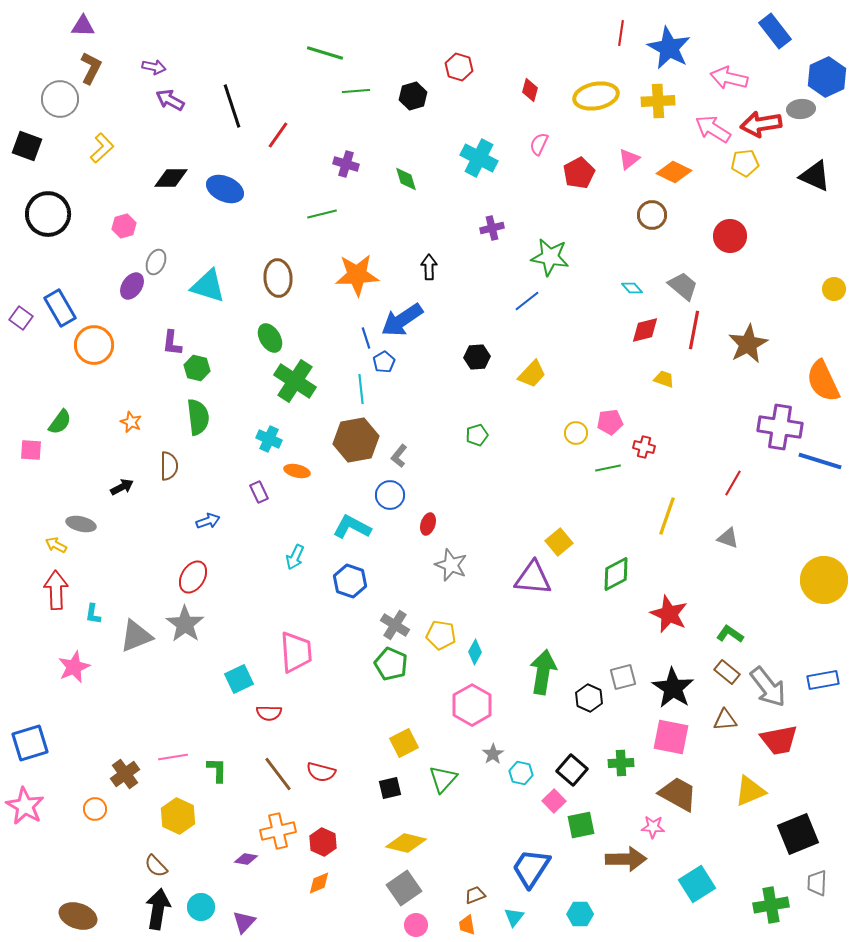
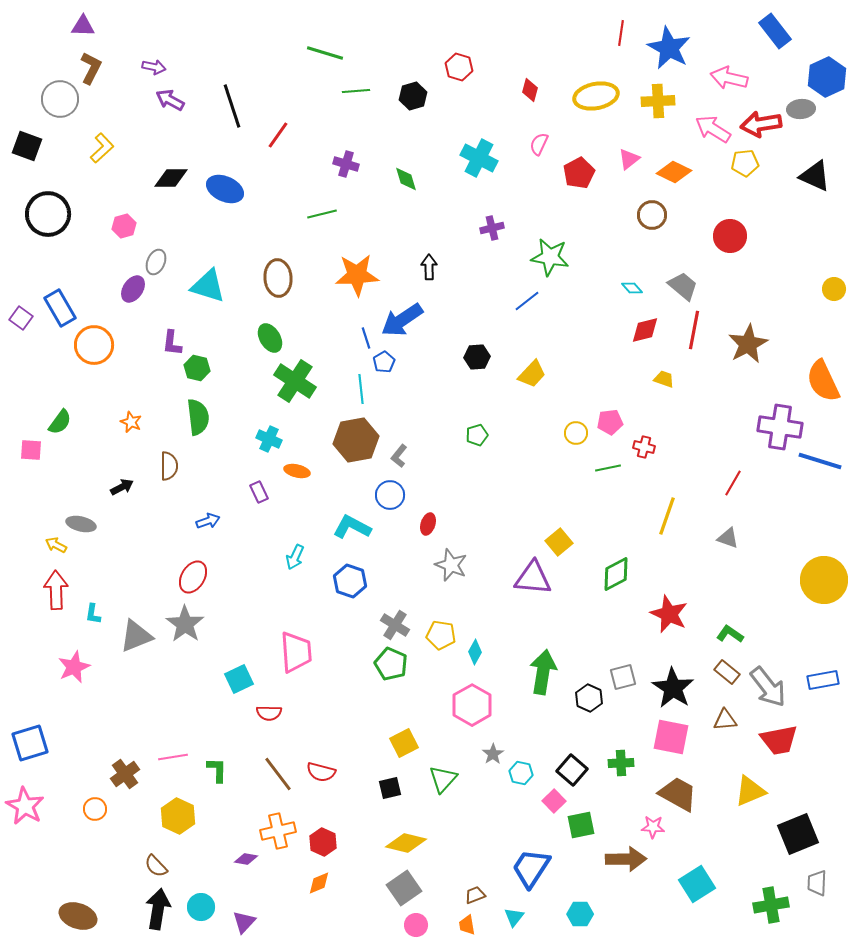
purple ellipse at (132, 286): moved 1 px right, 3 px down
